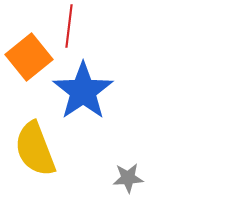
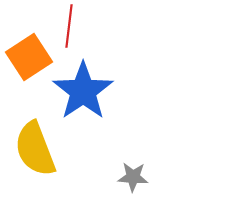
orange square: rotated 6 degrees clockwise
gray star: moved 5 px right, 1 px up; rotated 8 degrees clockwise
